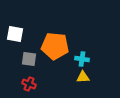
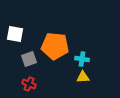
gray square: rotated 28 degrees counterclockwise
